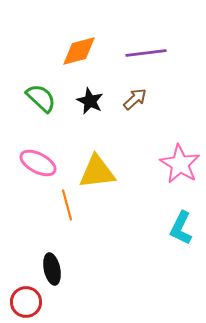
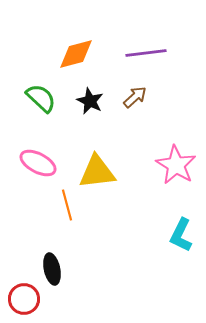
orange diamond: moved 3 px left, 3 px down
brown arrow: moved 2 px up
pink star: moved 4 px left, 1 px down
cyan L-shape: moved 7 px down
red circle: moved 2 px left, 3 px up
